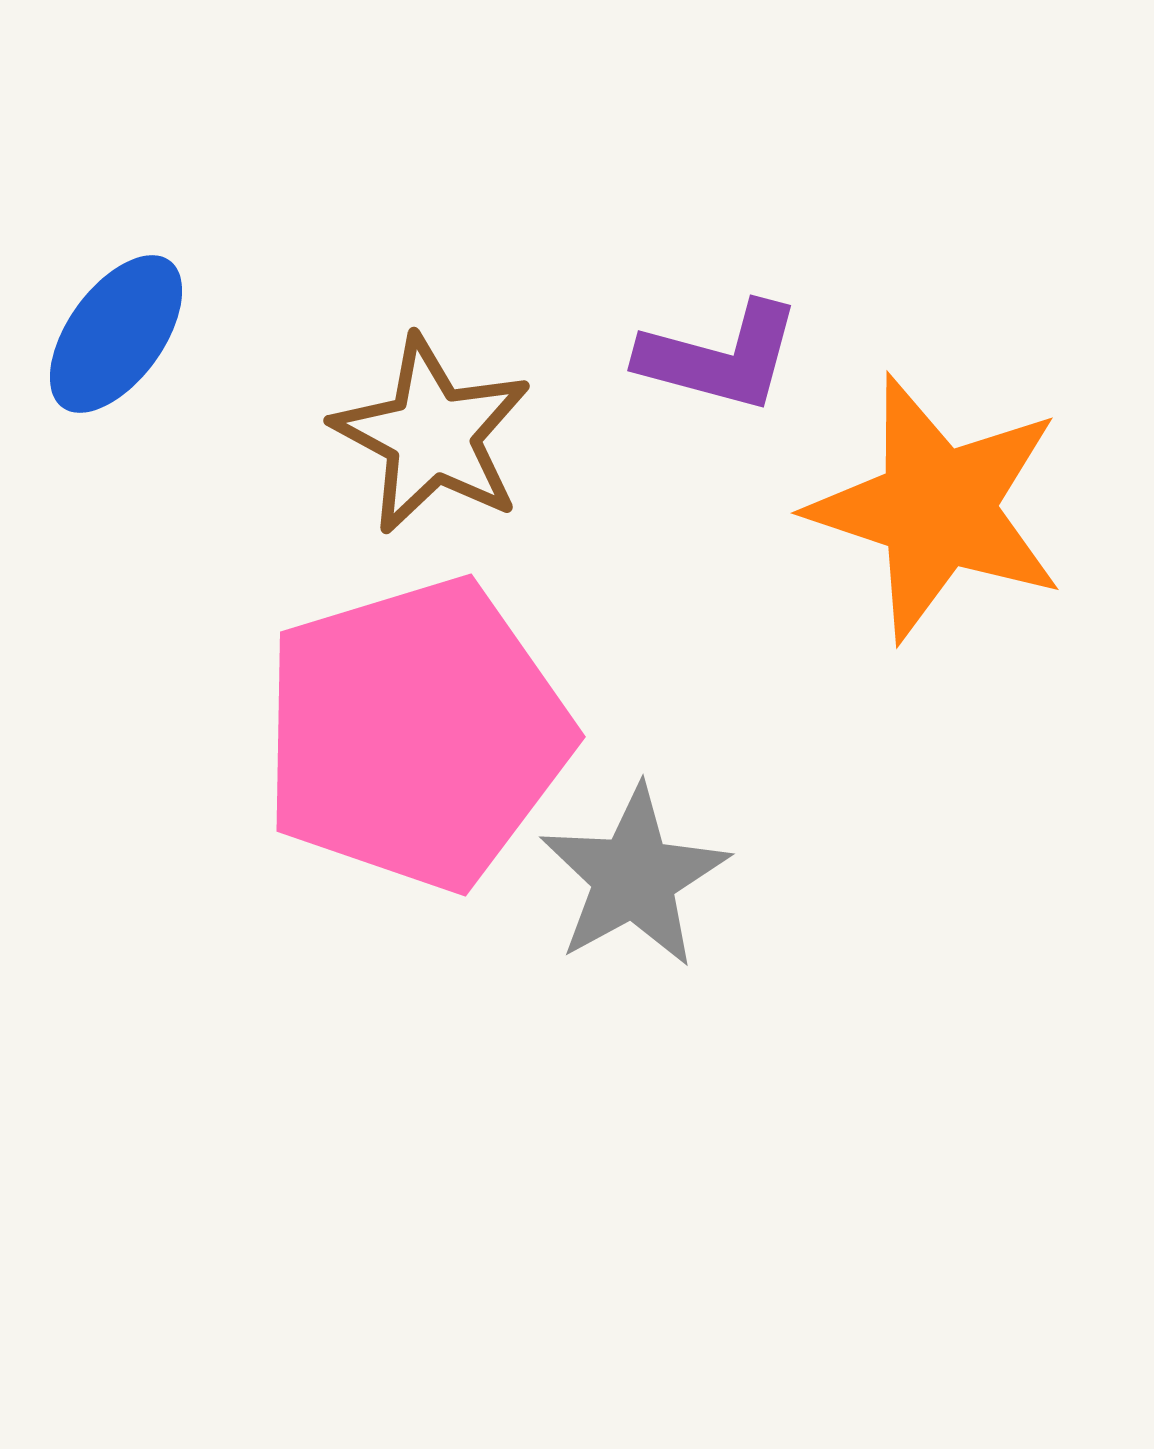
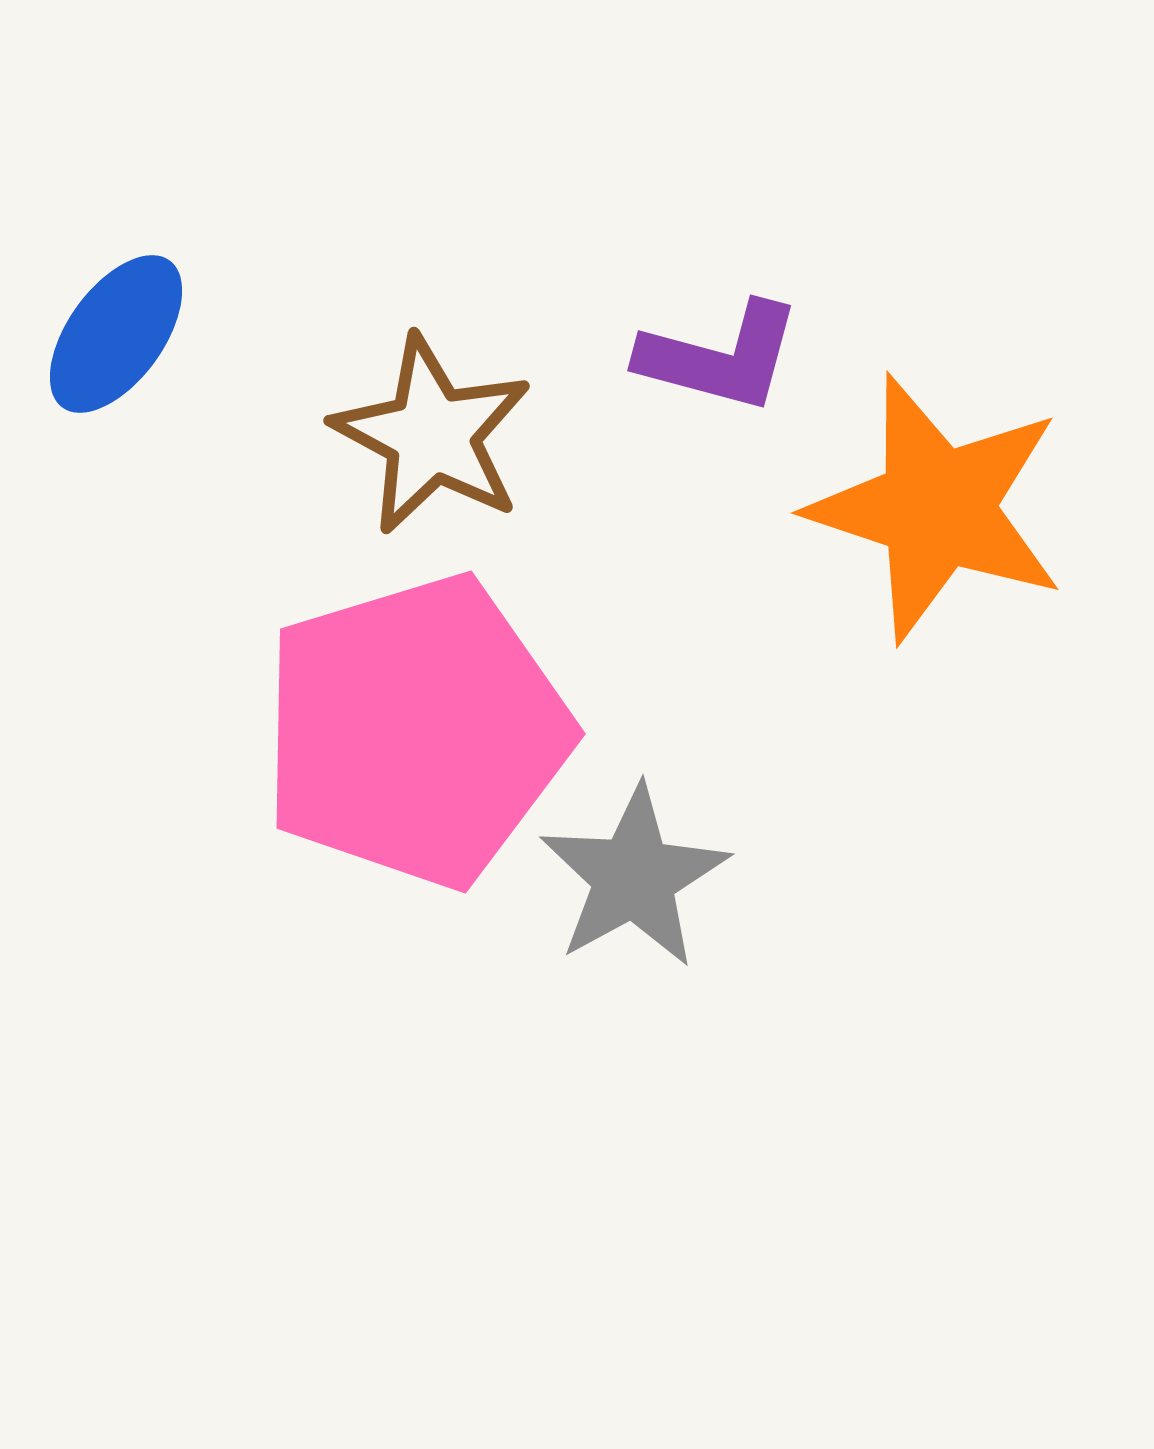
pink pentagon: moved 3 px up
